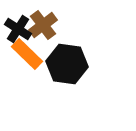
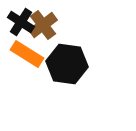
black cross: moved 3 px right, 7 px up
orange rectangle: rotated 12 degrees counterclockwise
